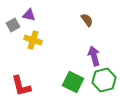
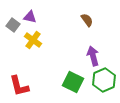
purple triangle: moved 1 px right, 2 px down
gray square: rotated 24 degrees counterclockwise
yellow cross: rotated 18 degrees clockwise
purple arrow: moved 1 px left
green hexagon: rotated 10 degrees counterclockwise
red L-shape: moved 2 px left
